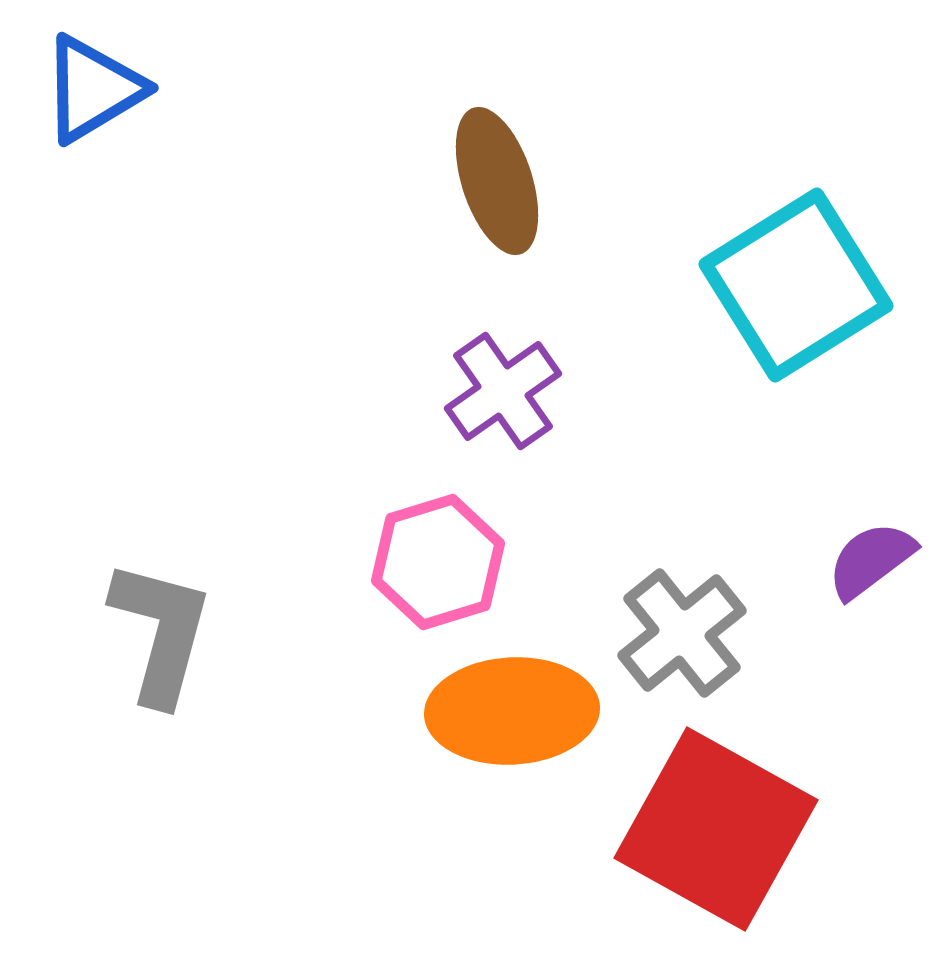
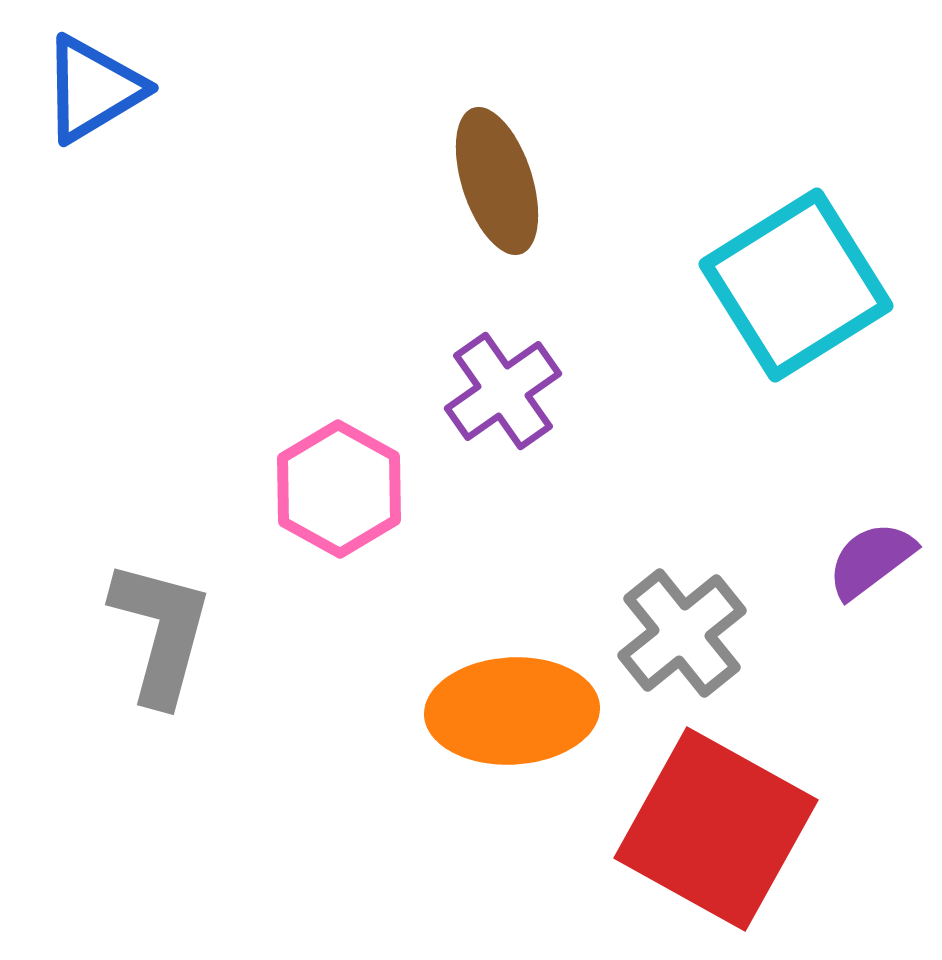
pink hexagon: moved 99 px left, 73 px up; rotated 14 degrees counterclockwise
